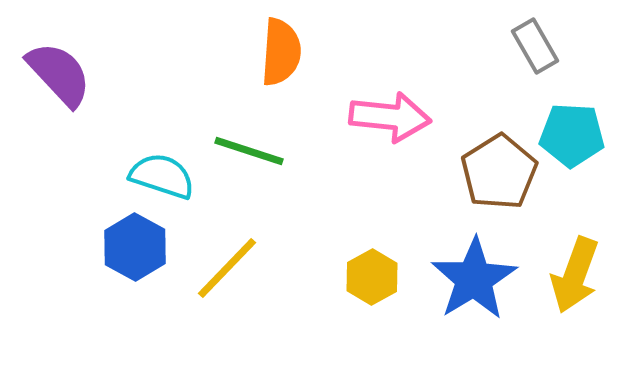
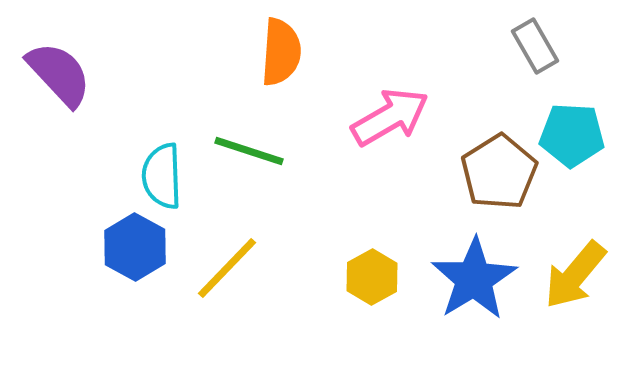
pink arrow: rotated 36 degrees counterclockwise
cyan semicircle: rotated 110 degrees counterclockwise
yellow arrow: rotated 20 degrees clockwise
